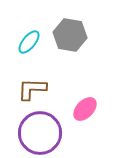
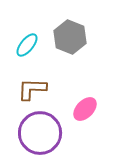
gray hexagon: moved 2 px down; rotated 12 degrees clockwise
cyan ellipse: moved 2 px left, 3 px down
